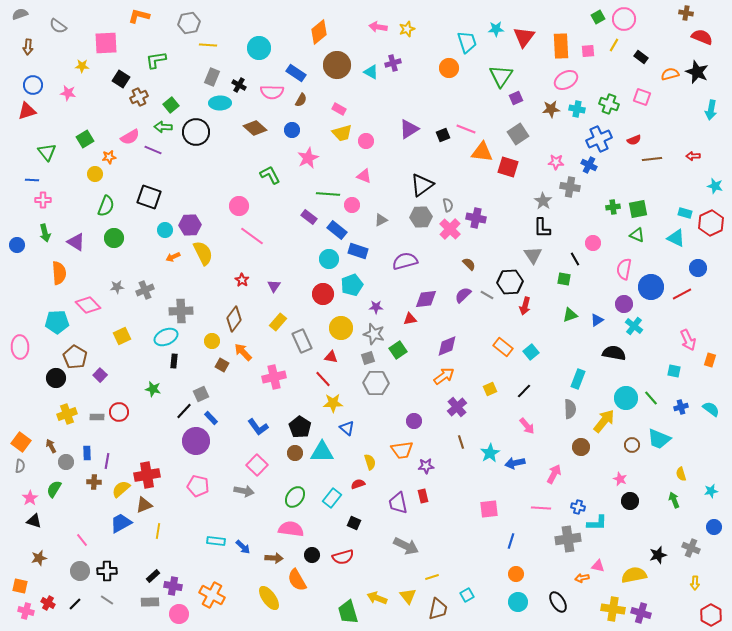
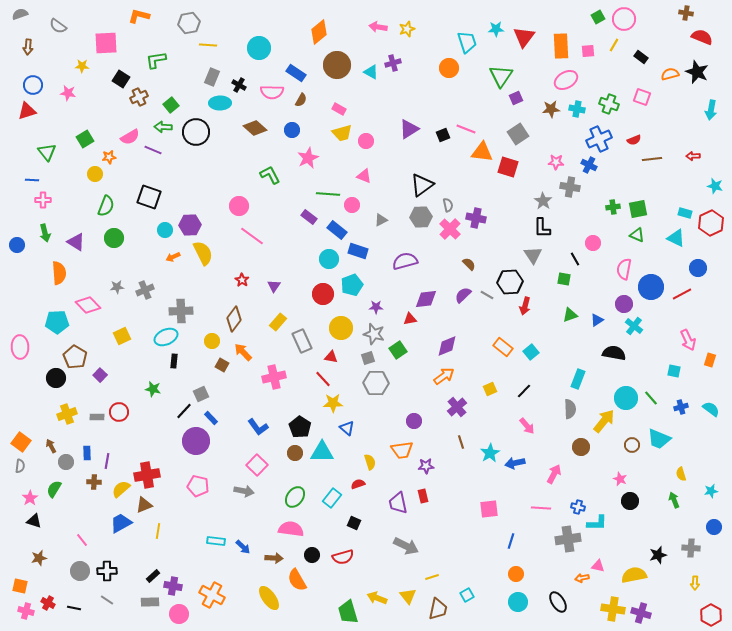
gray cross at (691, 548): rotated 18 degrees counterclockwise
black line at (75, 604): moved 1 px left, 4 px down; rotated 56 degrees clockwise
